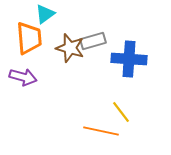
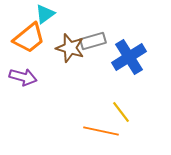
orange trapezoid: rotated 56 degrees clockwise
blue cross: moved 2 px up; rotated 36 degrees counterclockwise
